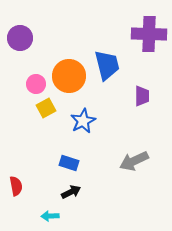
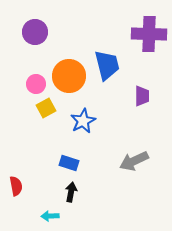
purple circle: moved 15 px right, 6 px up
black arrow: rotated 54 degrees counterclockwise
